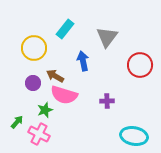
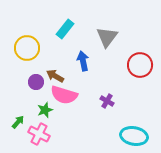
yellow circle: moved 7 px left
purple circle: moved 3 px right, 1 px up
purple cross: rotated 32 degrees clockwise
green arrow: moved 1 px right
